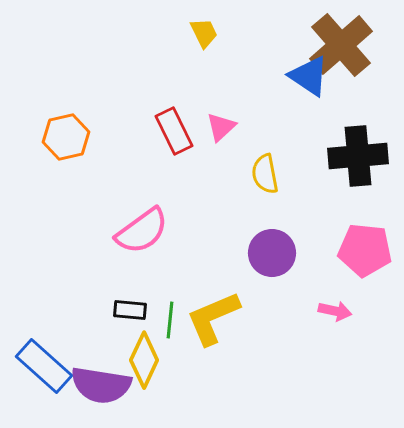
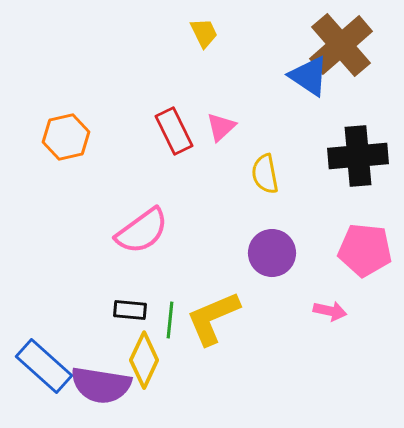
pink arrow: moved 5 px left
